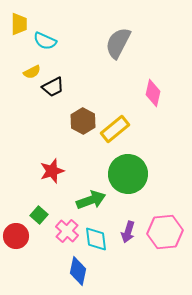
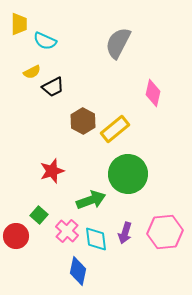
purple arrow: moved 3 px left, 1 px down
